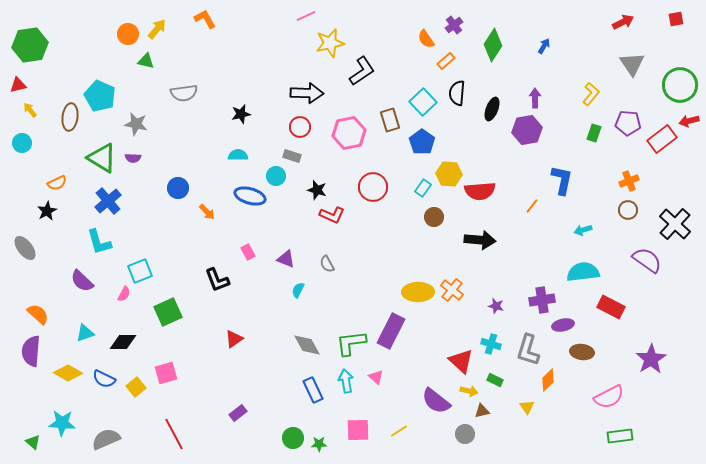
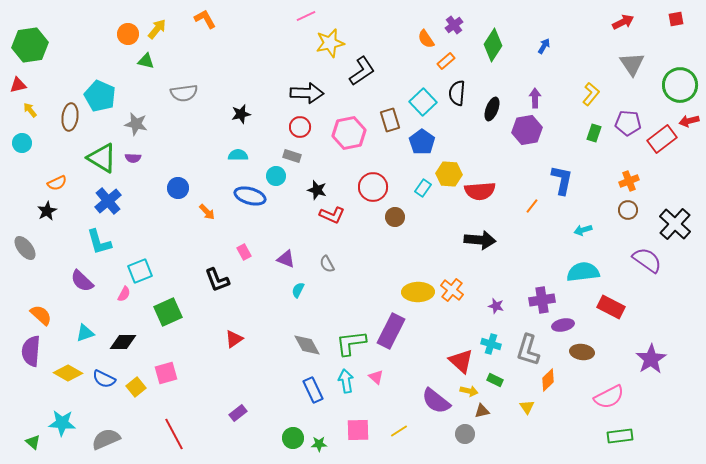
brown circle at (434, 217): moved 39 px left
pink rectangle at (248, 252): moved 4 px left
orange semicircle at (38, 314): moved 3 px right, 1 px down
